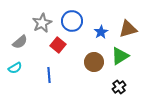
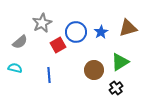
blue circle: moved 4 px right, 11 px down
brown triangle: moved 1 px up
red square: rotated 21 degrees clockwise
green triangle: moved 6 px down
brown circle: moved 8 px down
cyan semicircle: rotated 136 degrees counterclockwise
black cross: moved 3 px left, 1 px down
